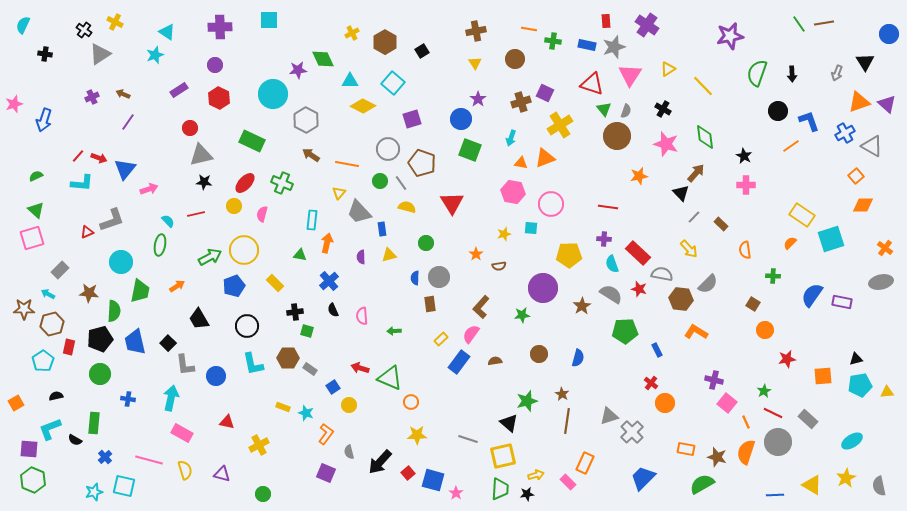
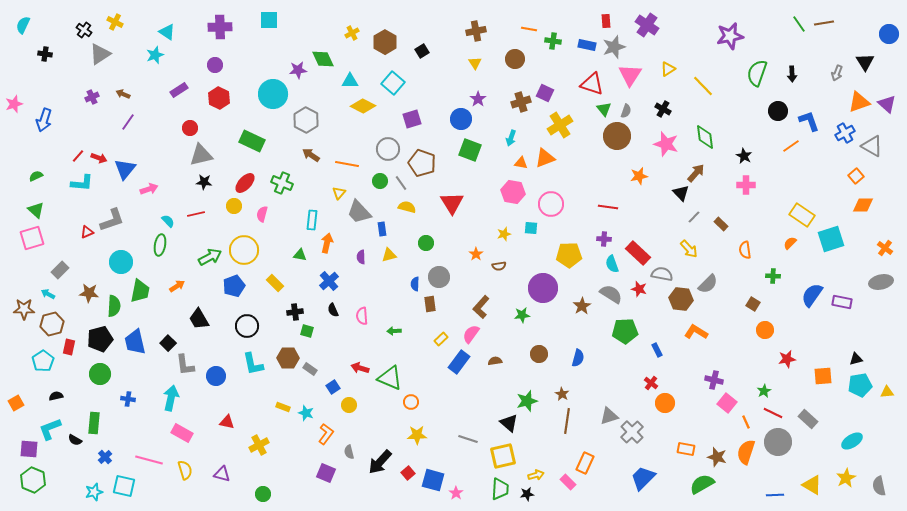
blue semicircle at (415, 278): moved 6 px down
green semicircle at (114, 311): moved 5 px up
